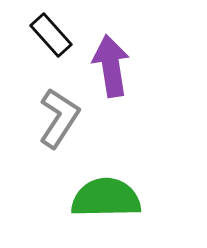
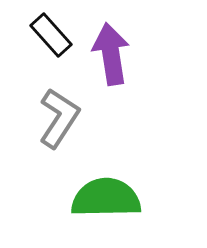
purple arrow: moved 12 px up
